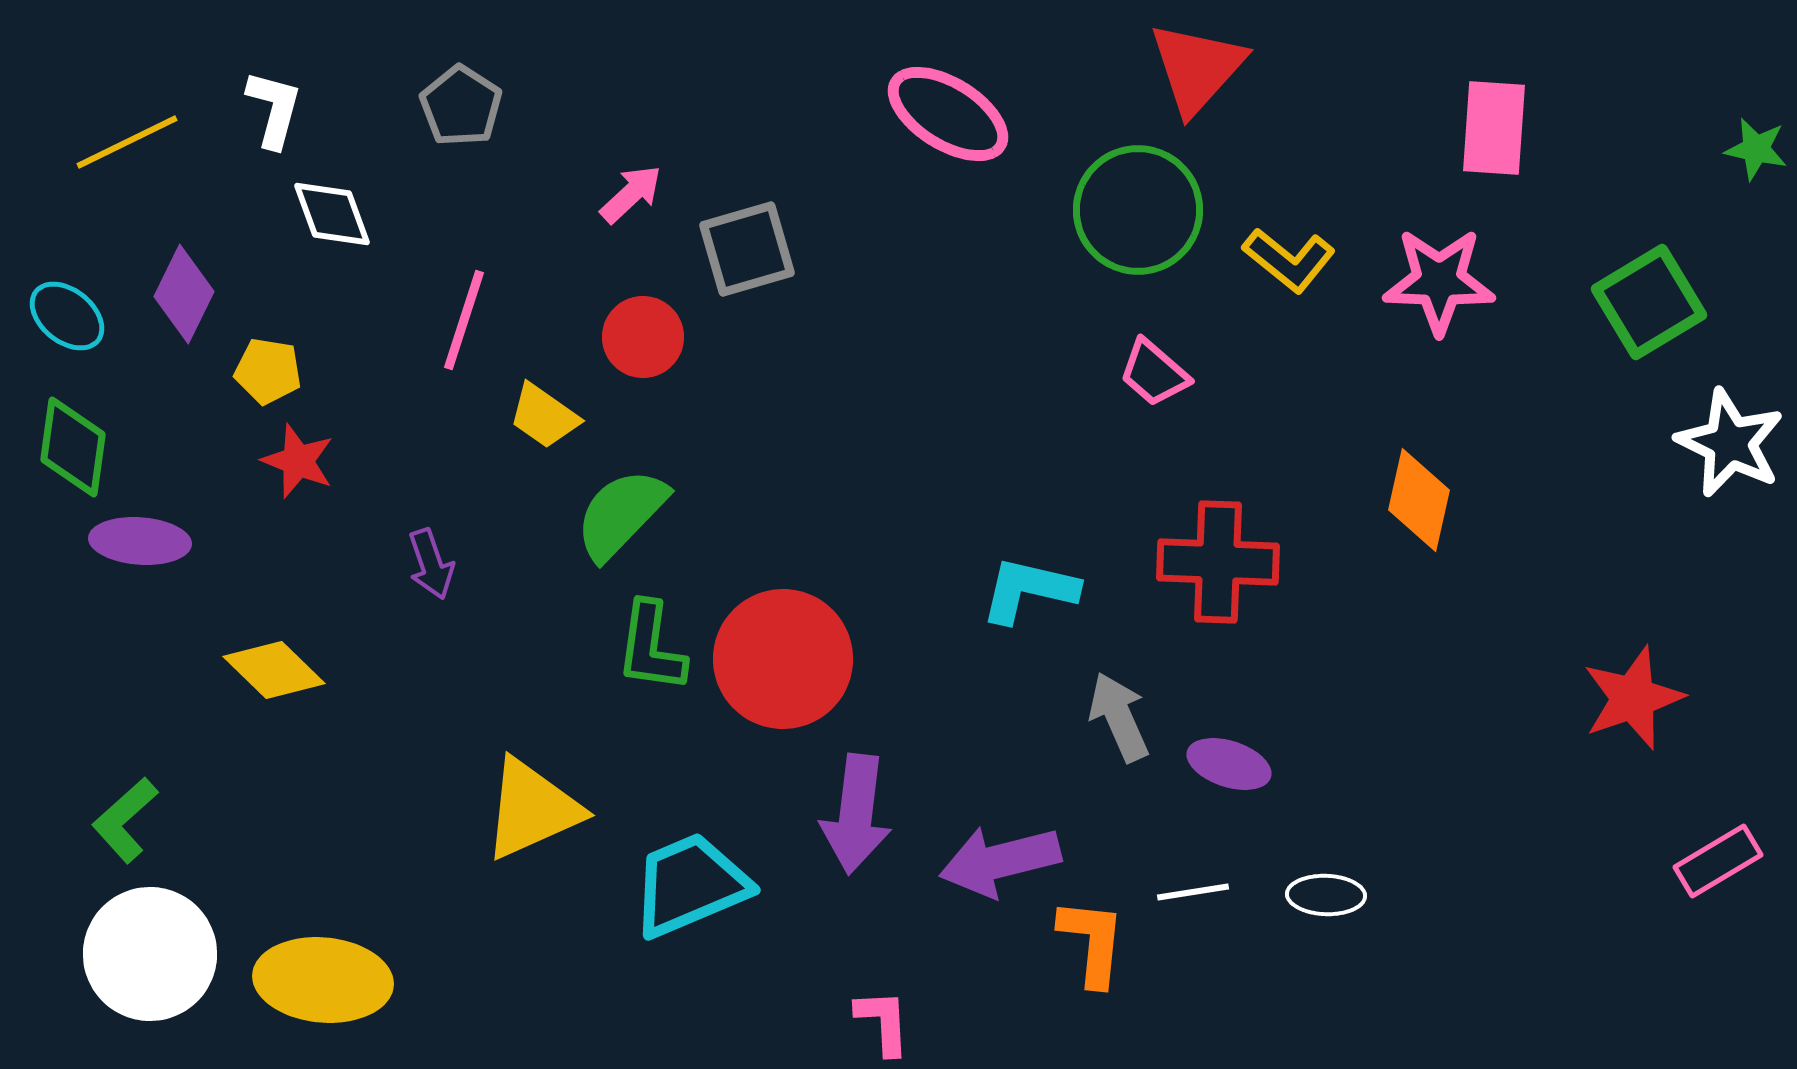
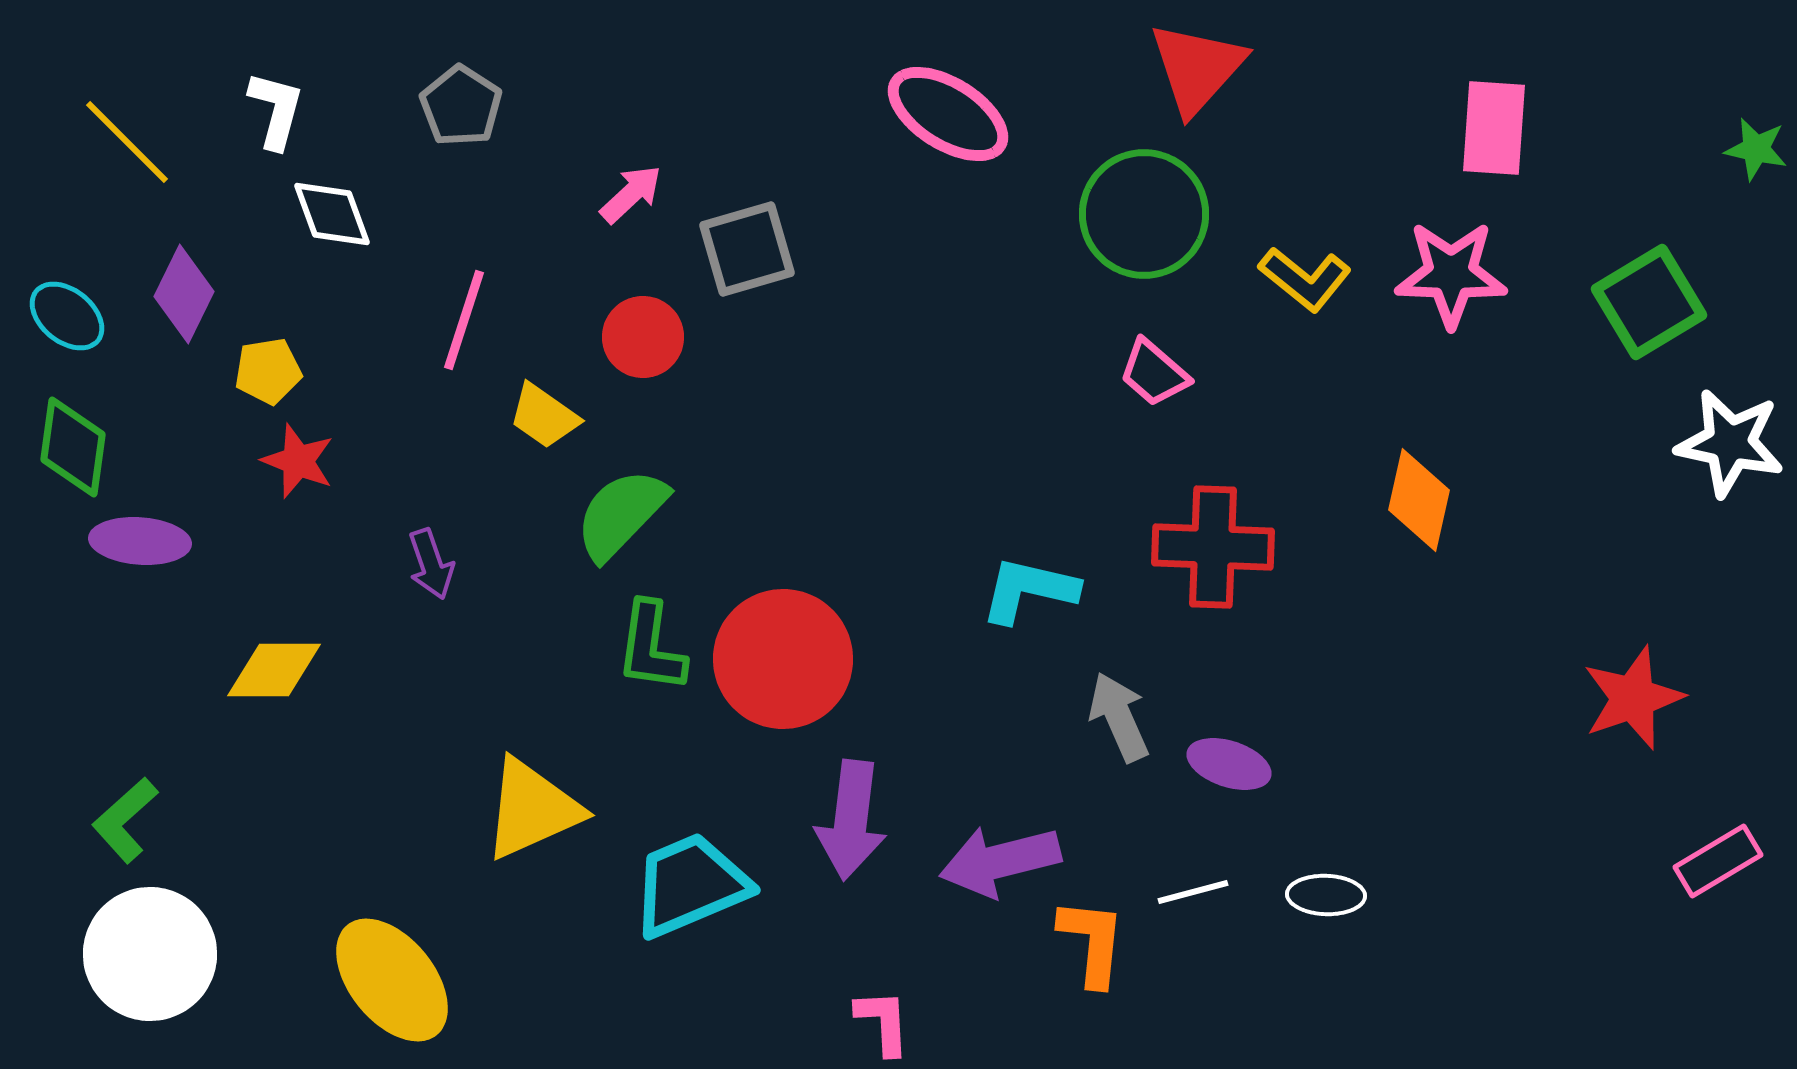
white L-shape at (274, 109): moved 2 px right, 1 px down
yellow line at (127, 142): rotated 71 degrees clockwise
green circle at (1138, 210): moved 6 px right, 4 px down
yellow L-shape at (1289, 260): moved 16 px right, 19 px down
pink star at (1439, 281): moved 12 px right, 7 px up
yellow pentagon at (268, 371): rotated 18 degrees counterclockwise
white star at (1730, 443): rotated 14 degrees counterclockwise
red cross at (1218, 562): moved 5 px left, 15 px up
yellow diamond at (274, 670): rotated 44 degrees counterclockwise
purple arrow at (856, 814): moved 5 px left, 6 px down
white line at (1193, 892): rotated 6 degrees counterclockwise
yellow ellipse at (323, 980): moved 69 px right; rotated 46 degrees clockwise
